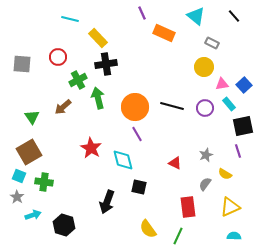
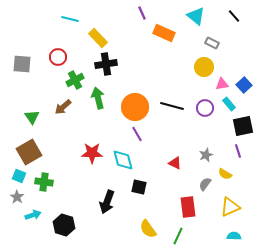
green cross at (78, 80): moved 3 px left
red star at (91, 148): moved 1 px right, 5 px down; rotated 30 degrees counterclockwise
